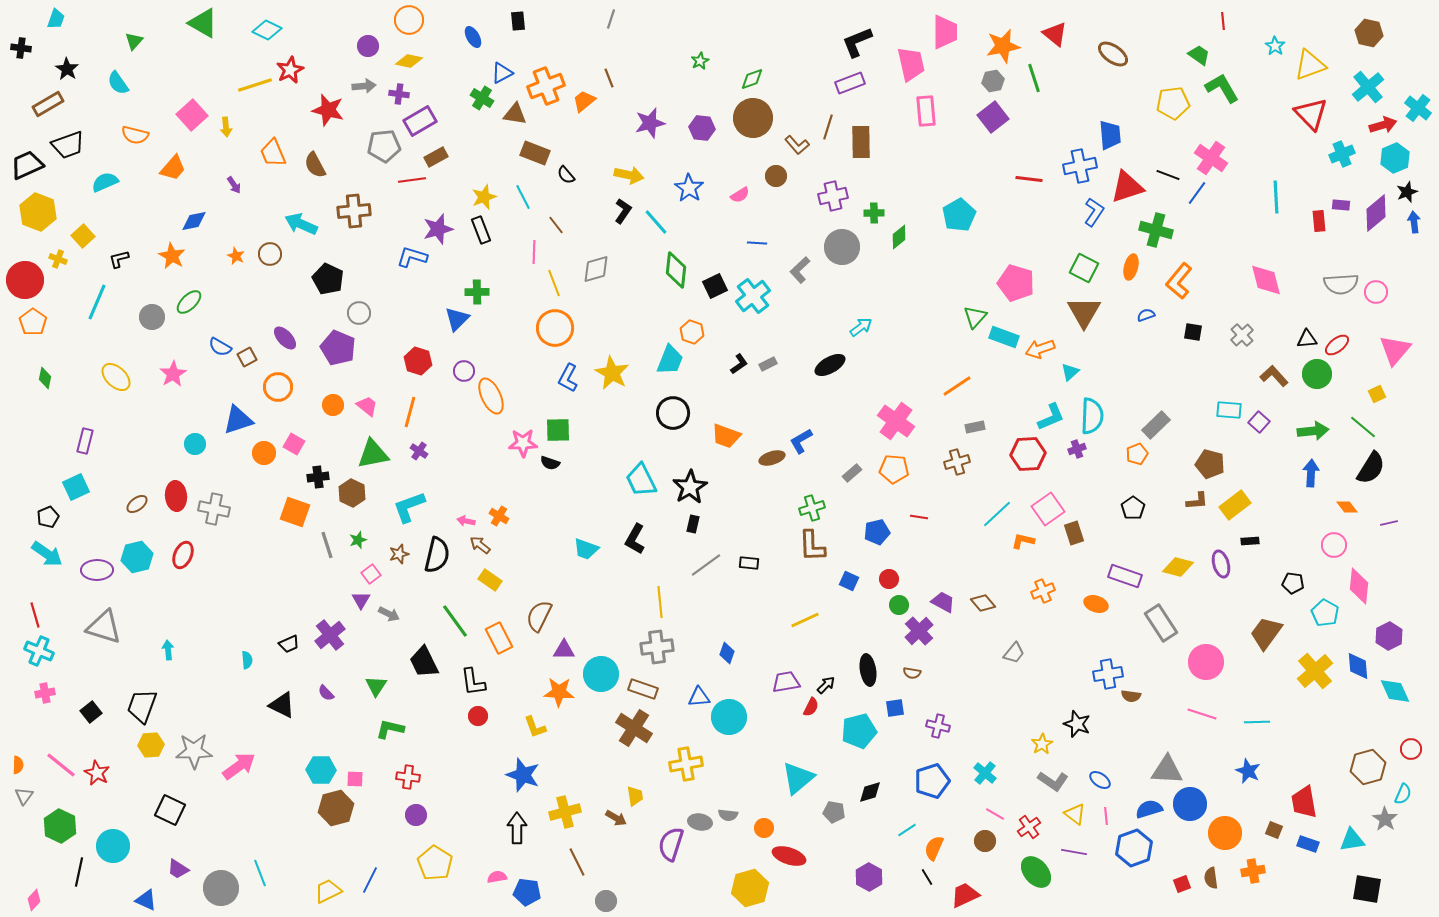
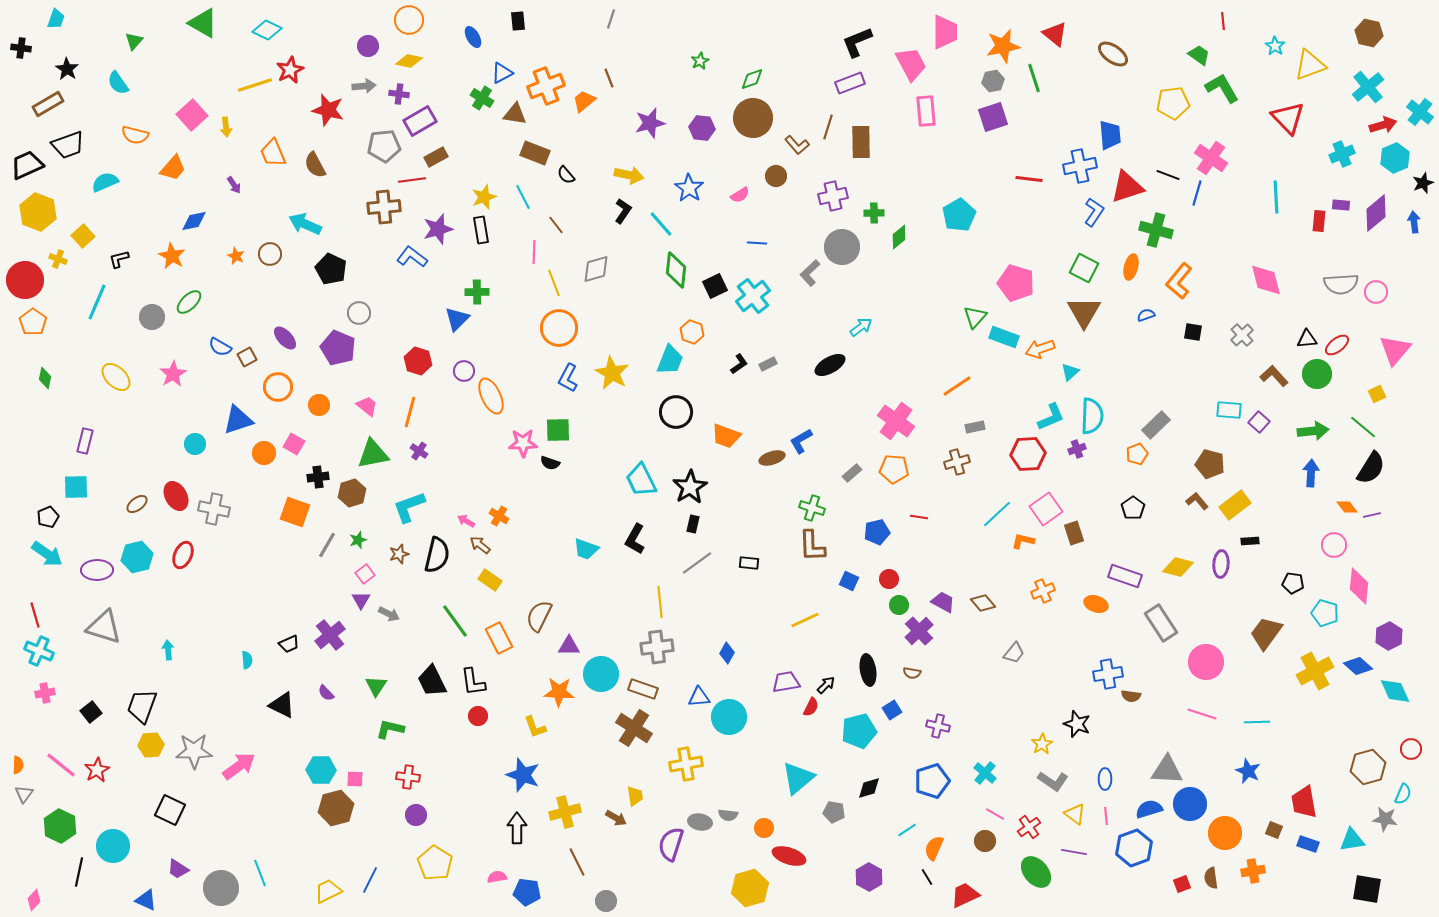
pink trapezoid at (911, 64): rotated 15 degrees counterclockwise
cyan cross at (1418, 108): moved 2 px right, 4 px down
red triangle at (1311, 114): moved 23 px left, 4 px down
purple square at (993, 117): rotated 20 degrees clockwise
black star at (1407, 192): moved 16 px right, 9 px up
blue line at (1197, 193): rotated 20 degrees counterclockwise
brown cross at (354, 211): moved 30 px right, 4 px up
red rectangle at (1319, 221): rotated 10 degrees clockwise
cyan line at (656, 222): moved 5 px right, 2 px down
cyan arrow at (301, 224): moved 4 px right
black rectangle at (481, 230): rotated 12 degrees clockwise
blue L-shape at (412, 257): rotated 20 degrees clockwise
gray L-shape at (800, 270): moved 10 px right, 3 px down
black pentagon at (328, 279): moved 3 px right, 10 px up
orange circle at (555, 328): moved 4 px right
orange circle at (333, 405): moved 14 px left
black circle at (673, 413): moved 3 px right, 1 px up
cyan square at (76, 487): rotated 24 degrees clockwise
brown hexagon at (352, 493): rotated 16 degrees clockwise
red ellipse at (176, 496): rotated 24 degrees counterclockwise
brown L-shape at (1197, 501): rotated 125 degrees counterclockwise
green cross at (812, 508): rotated 35 degrees clockwise
pink square at (1048, 509): moved 2 px left
pink arrow at (466, 521): rotated 18 degrees clockwise
purple line at (1389, 523): moved 17 px left, 8 px up
gray line at (327, 545): rotated 48 degrees clockwise
purple ellipse at (1221, 564): rotated 20 degrees clockwise
gray line at (706, 565): moved 9 px left, 2 px up
pink square at (371, 574): moved 6 px left
cyan pentagon at (1325, 613): rotated 12 degrees counterclockwise
purple triangle at (564, 650): moved 5 px right, 4 px up
blue diamond at (727, 653): rotated 10 degrees clockwise
black trapezoid at (424, 662): moved 8 px right, 19 px down
blue diamond at (1358, 666): rotated 44 degrees counterclockwise
yellow cross at (1315, 671): rotated 12 degrees clockwise
blue square at (895, 708): moved 3 px left, 2 px down; rotated 24 degrees counterclockwise
red star at (97, 773): moved 3 px up; rotated 15 degrees clockwise
blue ellipse at (1100, 780): moved 5 px right, 1 px up; rotated 55 degrees clockwise
black diamond at (870, 792): moved 1 px left, 4 px up
gray triangle at (24, 796): moved 2 px up
gray star at (1385, 819): rotated 25 degrees counterclockwise
